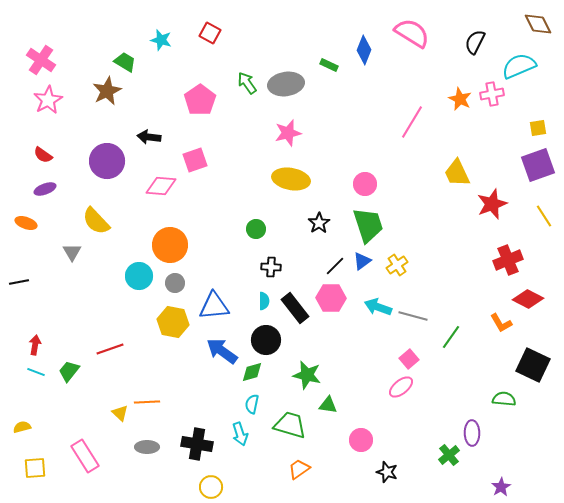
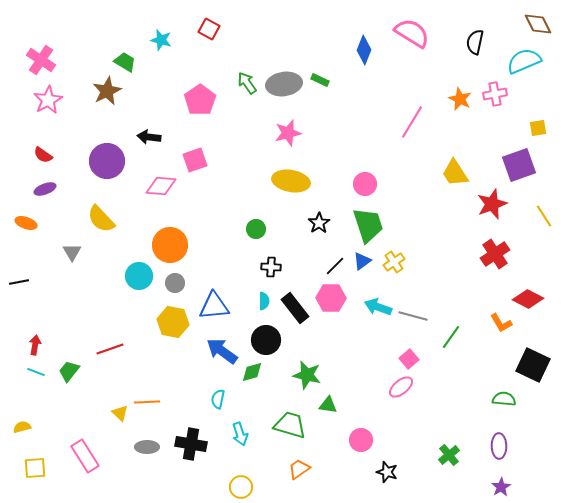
red square at (210, 33): moved 1 px left, 4 px up
black semicircle at (475, 42): rotated 15 degrees counterclockwise
green rectangle at (329, 65): moved 9 px left, 15 px down
cyan semicircle at (519, 66): moved 5 px right, 5 px up
gray ellipse at (286, 84): moved 2 px left
pink cross at (492, 94): moved 3 px right
purple square at (538, 165): moved 19 px left
yellow trapezoid at (457, 173): moved 2 px left; rotated 8 degrees counterclockwise
yellow ellipse at (291, 179): moved 2 px down
yellow semicircle at (96, 221): moved 5 px right, 2 px up
red cross at (508, 260): moved 13 px left, 6 px up; rotated 12 degrees counterclockwise
yellow cross at (397, 265): moved 3 px left, 3 px up
cyan semicircle at (252, 404): moved 34 px left, 5 px up
purple ellipse at (472, 433): moved 27 px right, 13 px down
black cross at (197, 444): moved 6 px left
yellow circle at (211, 487): moved 30 px right
